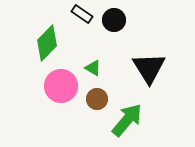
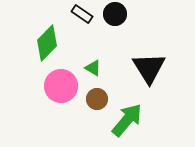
black circle: moved 1 px right, 6 px up
